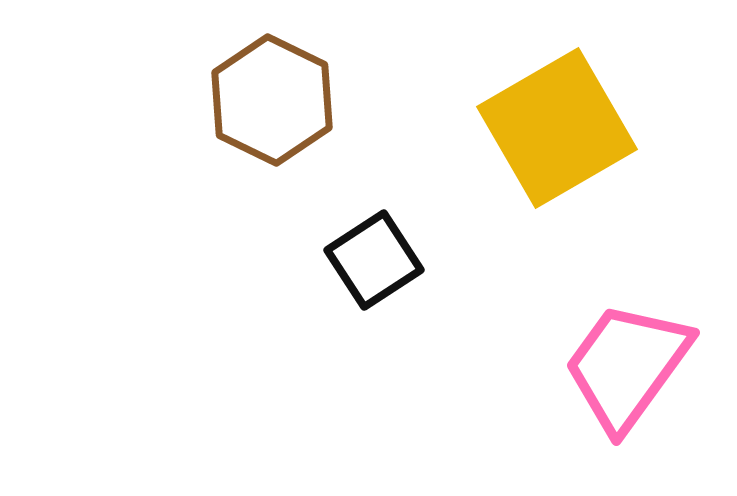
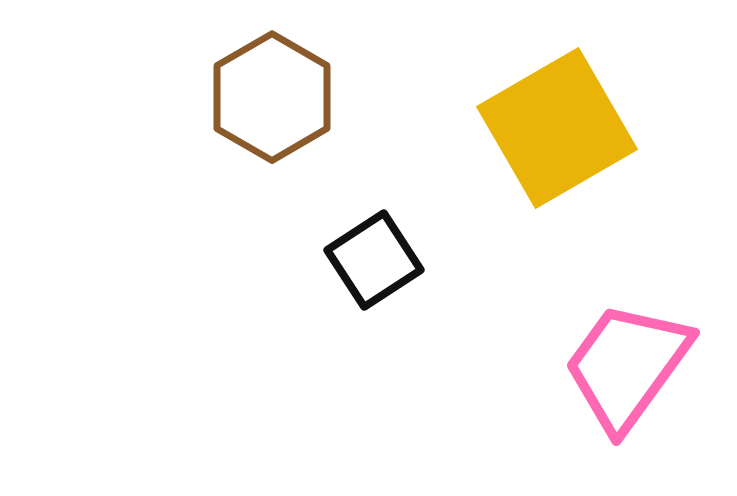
brown hexagon: moved 3 px up; rotated 4 degrees clockwise
